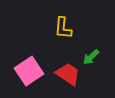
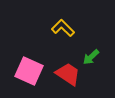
yellow L-shape: rotated 130 degrees clockwise
pink square: rotated 32 degrees counterclockwise
